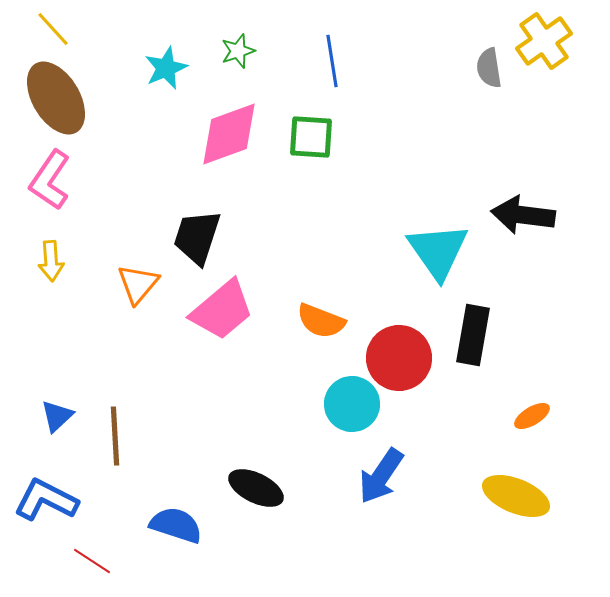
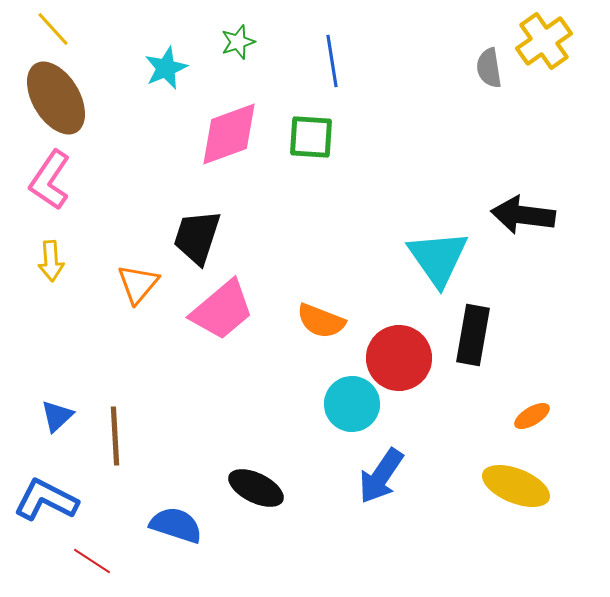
green star: moved 9 px up
cyan triangle: moved 7 px down
yellow ellipse: moved 10 px up
